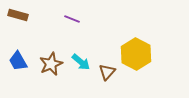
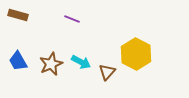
cyan arrow: rotated 12 degrees counterclockwise
